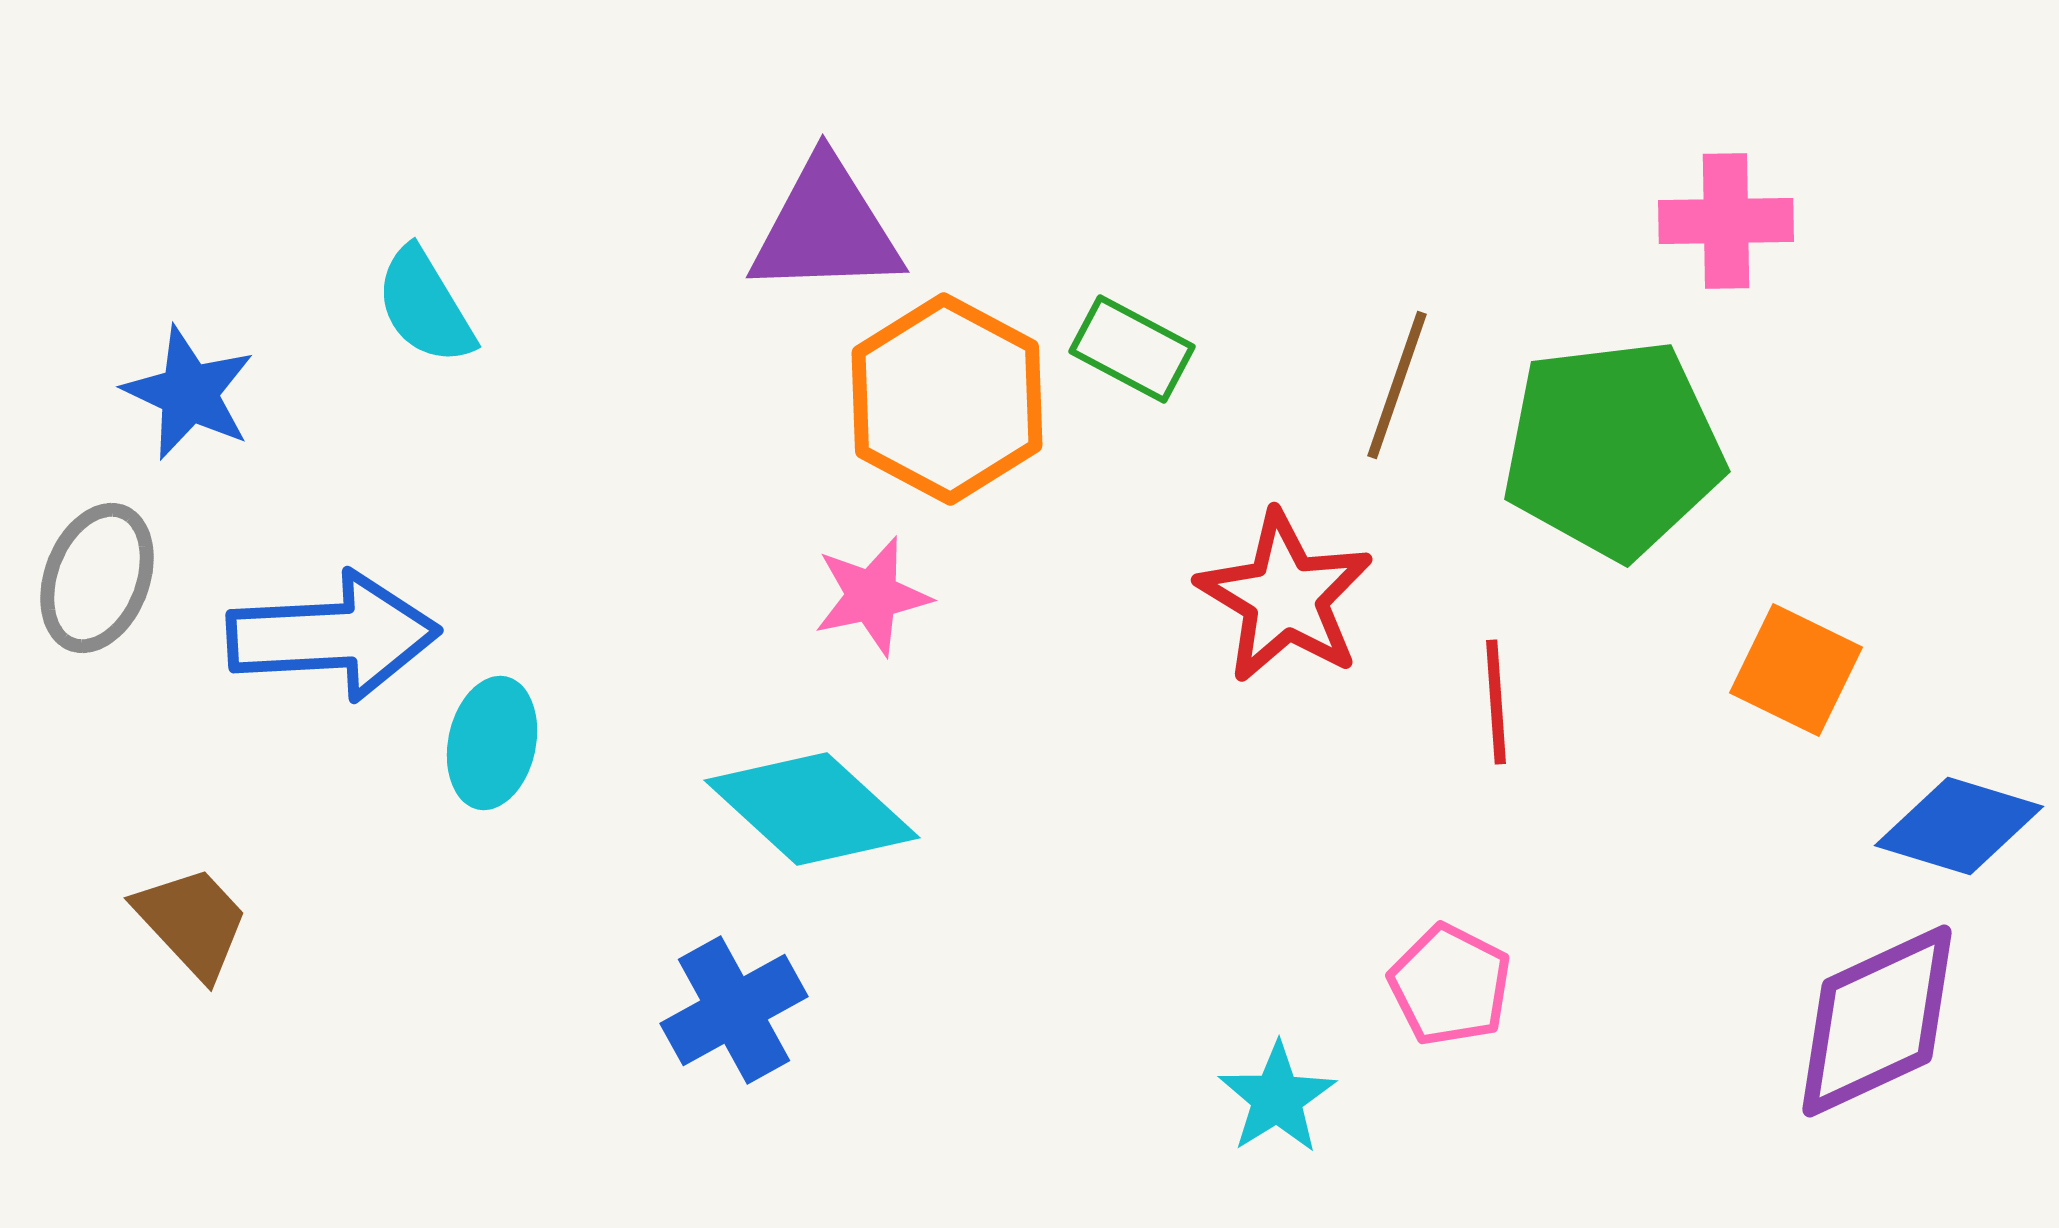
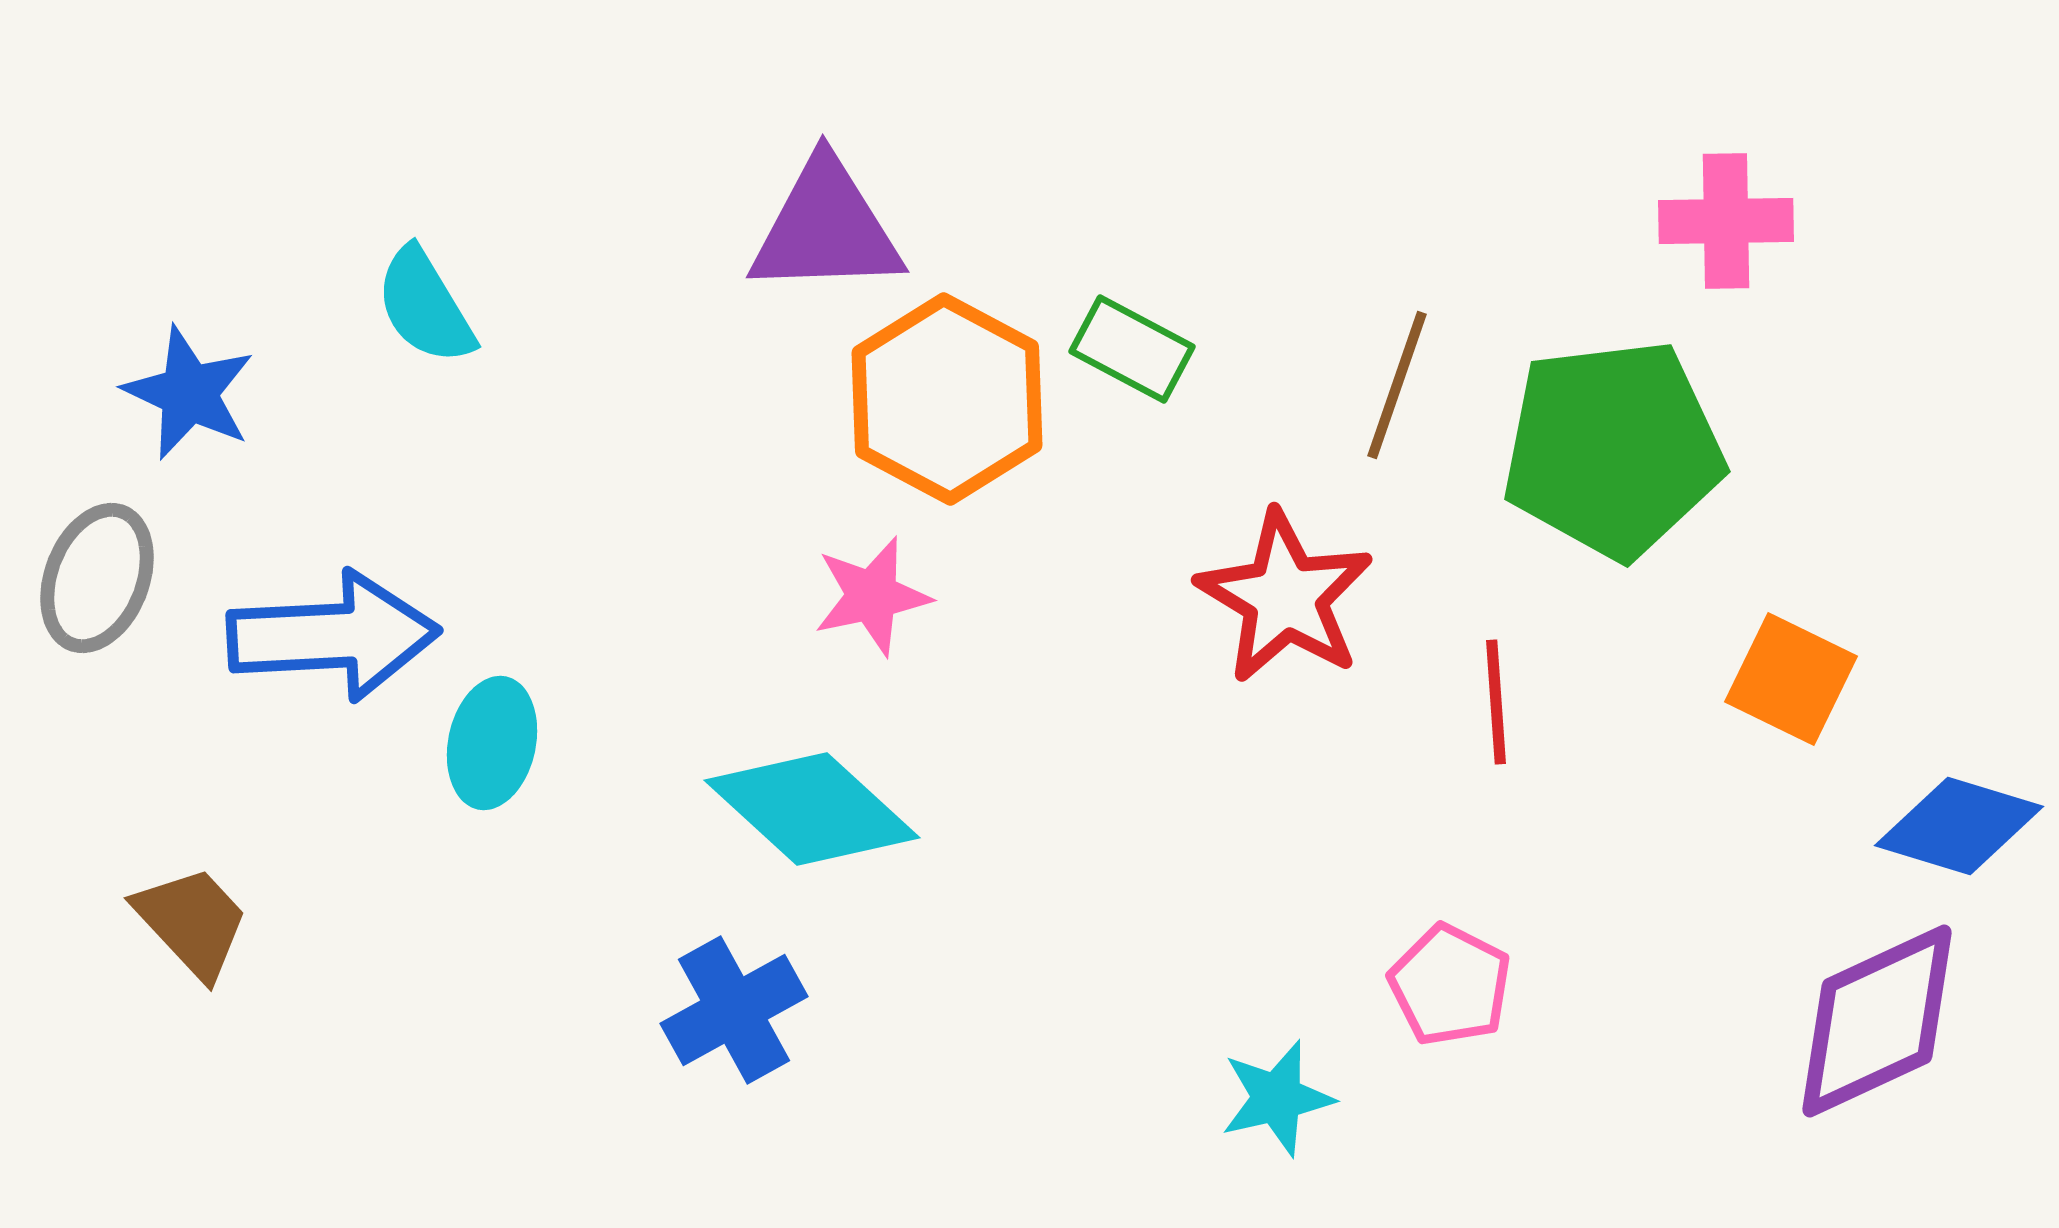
orange square: moved 5 px left, 9 px down
cyan star: rotated 19 degrees clockwise
